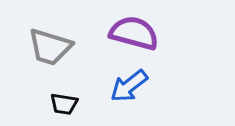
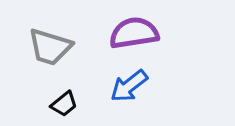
purple semicircle: rotated 24 degrees counterclockwise
black trapezoid: rotated 48 degrees counterclockwise
